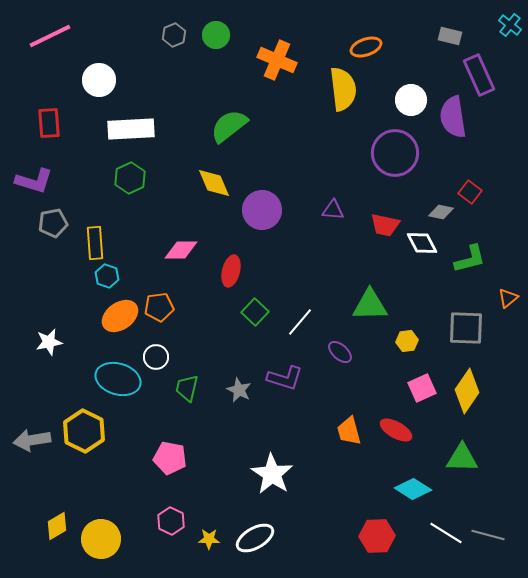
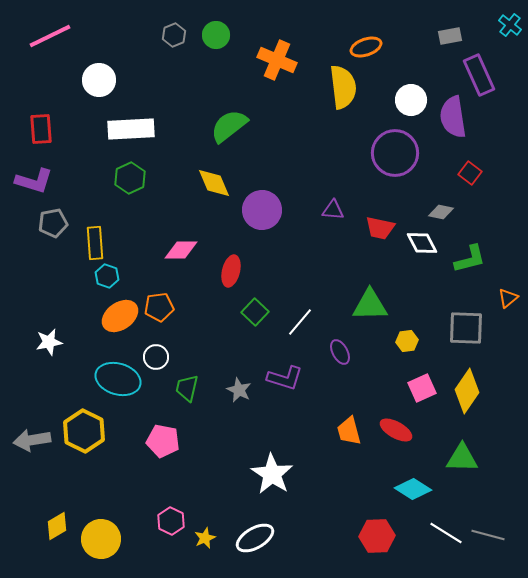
gray rectangle at (450, 36): rotated 25 degrees counterclockwise
yellow semicircle at (343, 89): moved 2 px up
red rectangle at (49, 123): moved 8 px left, 6 px down
red square at (470, 192): moved 19 px up
red trapezoid at (385, 225): moved 5 px left, 3 px down
purple ellipse at (340, 352): rotated 20 degrees clockwise
pink pentagon at (170, 458): moved 7 px left, 17 px up
yellow star at (209, 539): moved 4 px left, 1 px up; rotated 25 degrees counterclockwise
